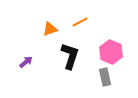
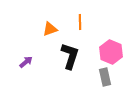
orange line: rotated 63 degrees counterclockwise
